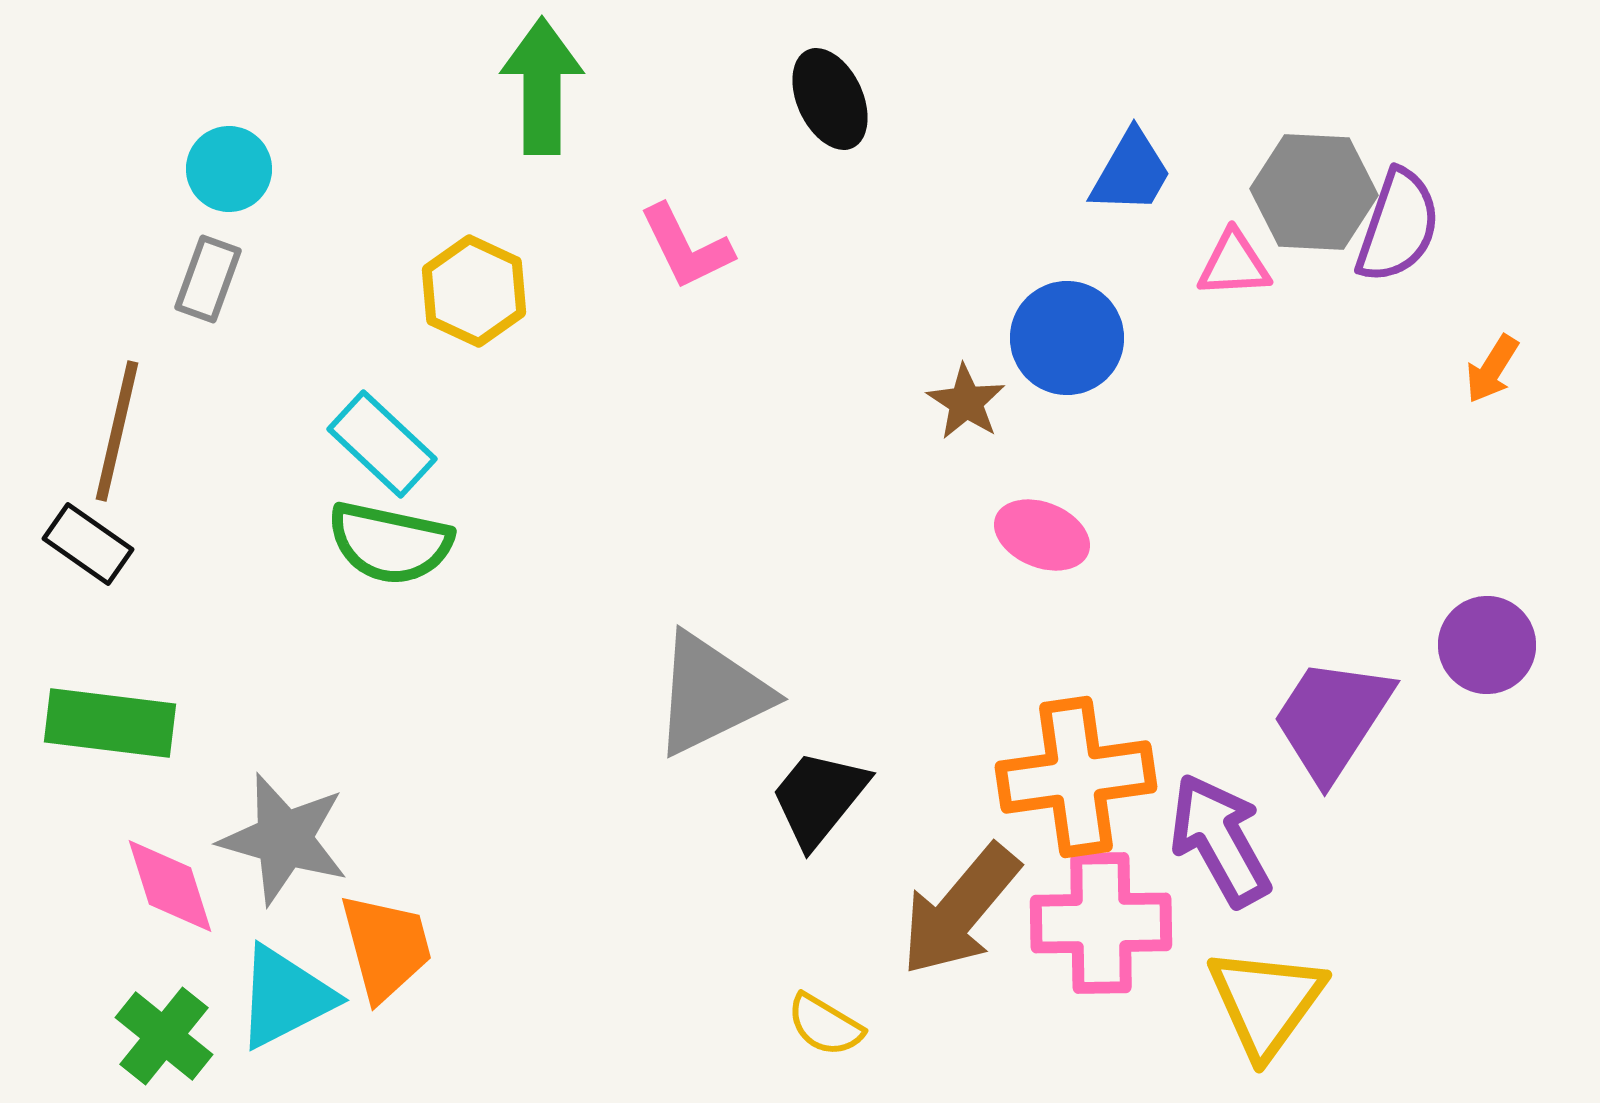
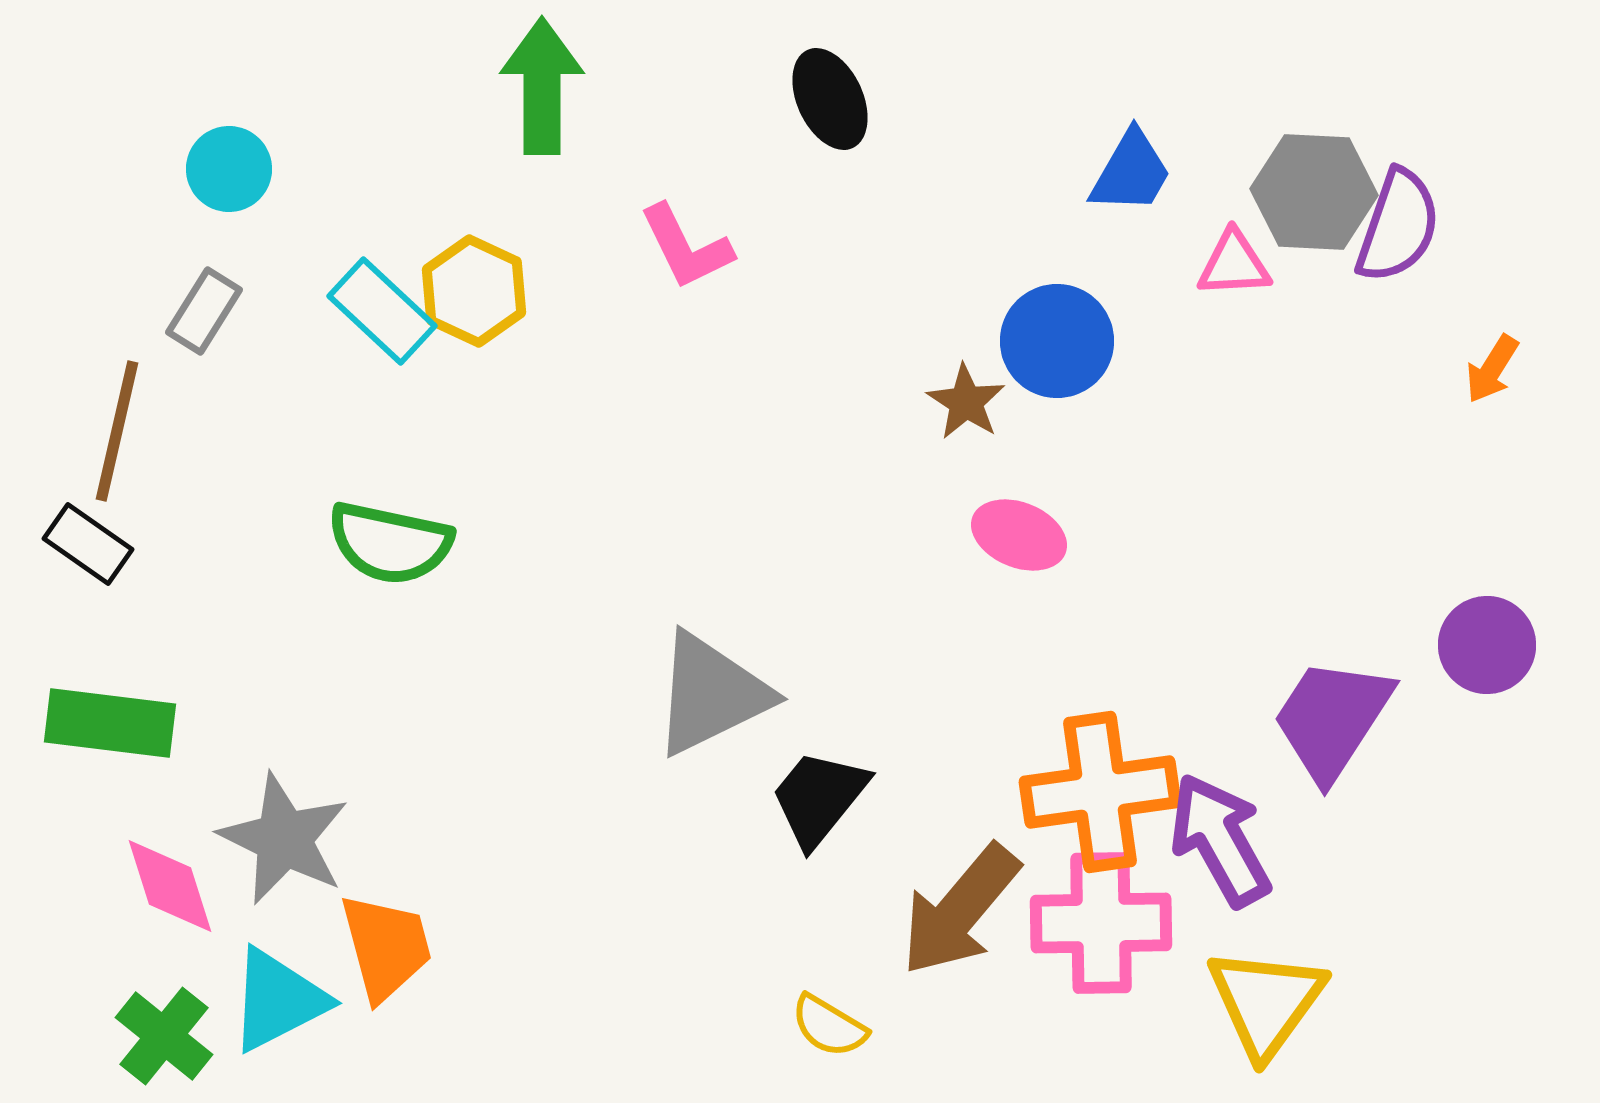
gray rectangle: moved 4 px left, 32 px down; rotated 12 degrees clockwise
blue circle: moved 10 px left, 3 px down
cyan rectangle: moved 133 px up
pink ellipse: moved 23 px left
orange cross: moved 24 px right, 15 px down
gray star: rotated 10 degrees clockwise
cyan triangle: moved 7 px left, 3 px down
yellow semicircle: moved 4 px right, 1 px down
